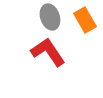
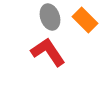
orange rectangle: rotated 15 degrees counterclockwise
